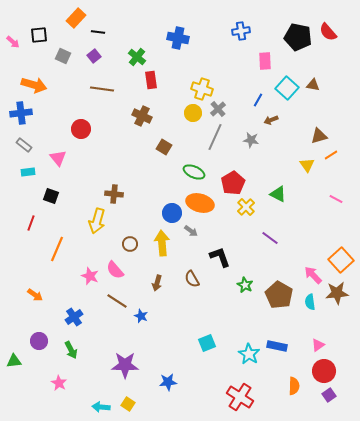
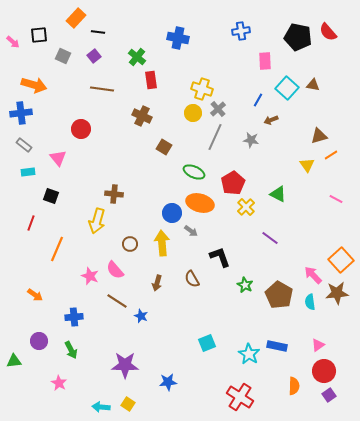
blue cross at (74, 317): rotated 30 degrees clockwise
